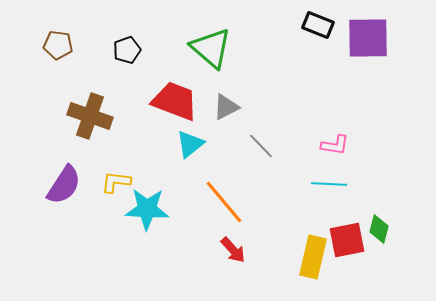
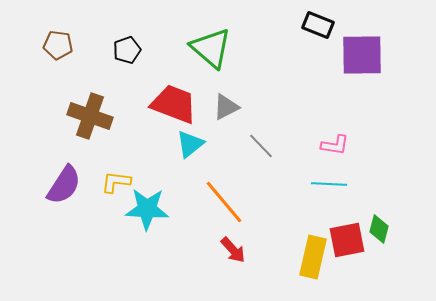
purple square: moved 6 px left, 17 px down
red trapezoid: moved 1 px left, 3 px down
